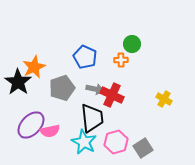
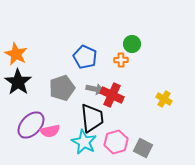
orange star: moved 18 px left, 13 px up; rotated 20 degrees counterclockwise
gray square: rotated 30 degrees counterclockwise
